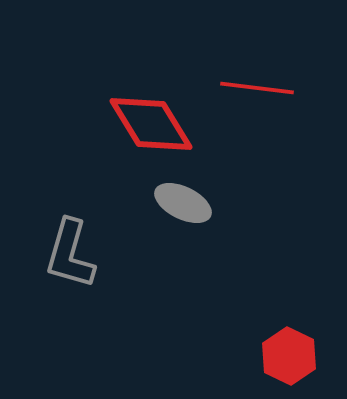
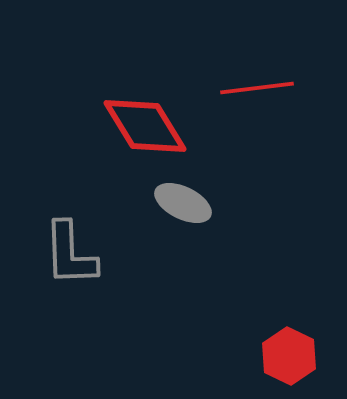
red line: rotated 14 degrees counterclockwise
red diamond: moved 6 px left, 2 px down
gray L-shape: rotated 18 degrees counterclockwise
